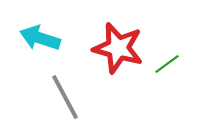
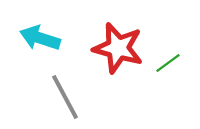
green line: moved 1 px right, 1 px up
